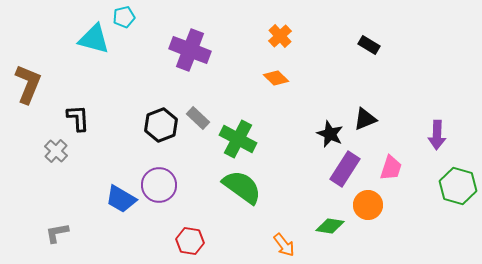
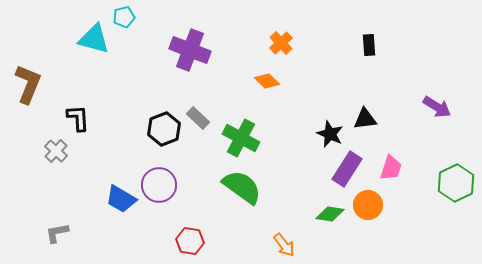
orange cross: moved 1 px right, 7 px down
black rectangle: rotated 55 degrees clockwise
orange diamond: moved 9 px left, 3 px down
black triangle: rotated 15 degrees clockwise
black hexagon: moved 3 px right, 4 px down
purple arrow: moved 28 px up; rotated 60 degrees counterclockwise
green cross: moved 3 px right, 1 px up
purple rectangle: moved 2 px right
green hexagon: moved 2 px left, 3 px up; rotated 18 degrees clockwise
green diamond: moved 12 px up
